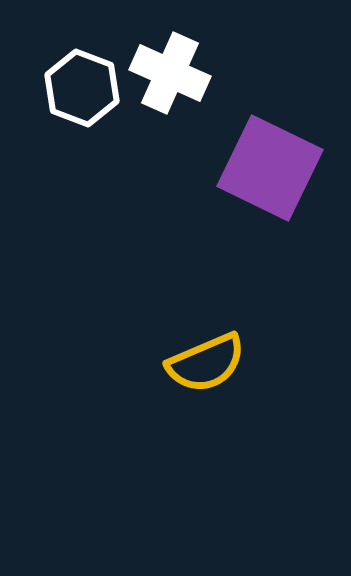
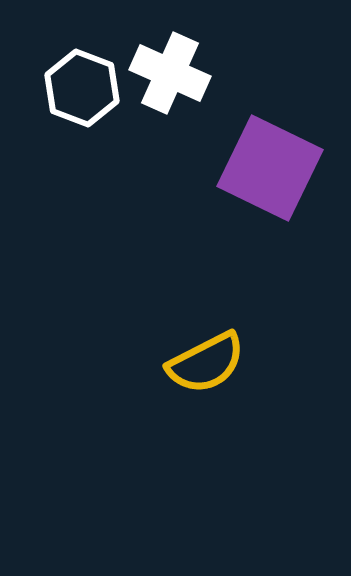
yellow semicircle: rotated 4 degrees counterclockwise
